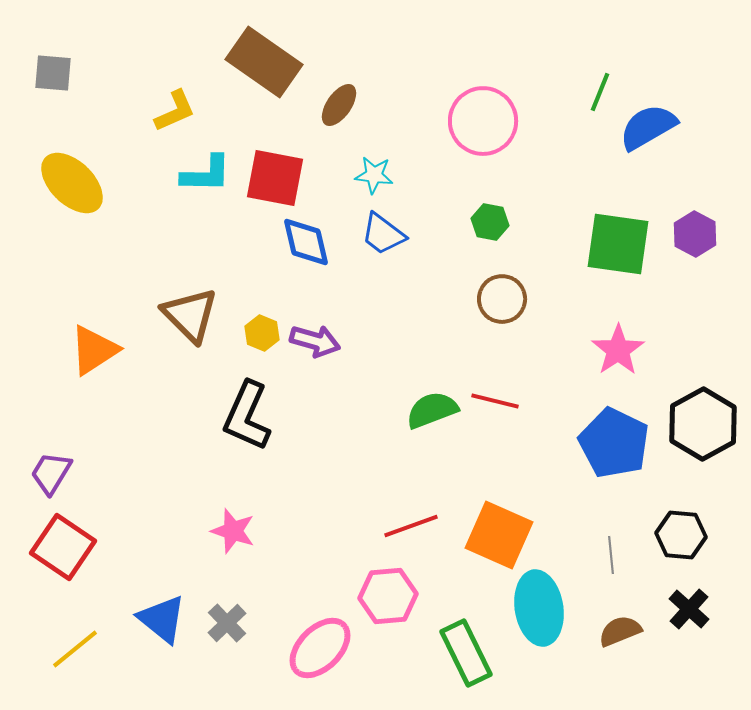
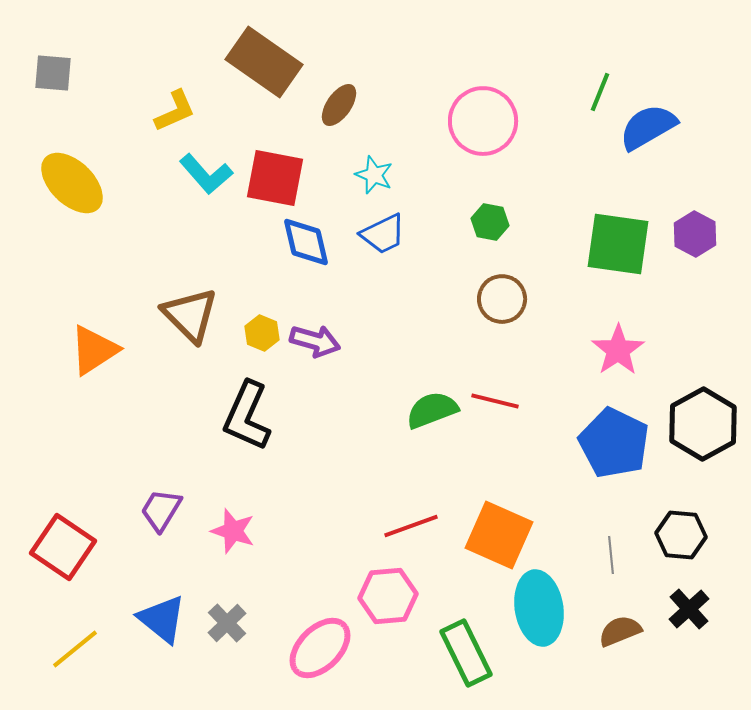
cyan L-shape at (206, 174): rotated 48 degrees clockwise
cyan star at (374, 175): rotated 15 degrees clockwise
blue trapezoid at (383, 234): rotated 63 degrees counterclockwise
purple trapezoid at (51, 473): moved 110 px right, 37 px down
black cross at (689, 609): rotated 6 degrees clockwise
